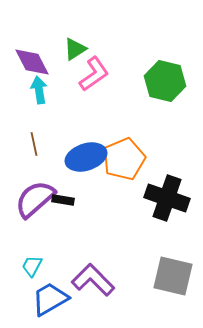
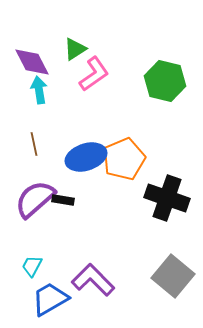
gray square: rotated 27 degrees clockwise
